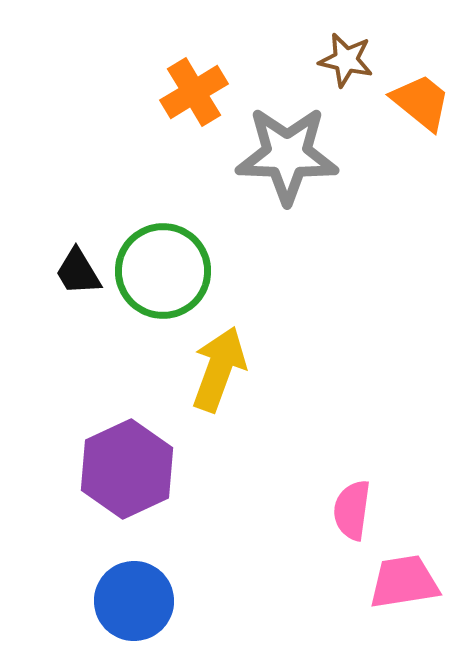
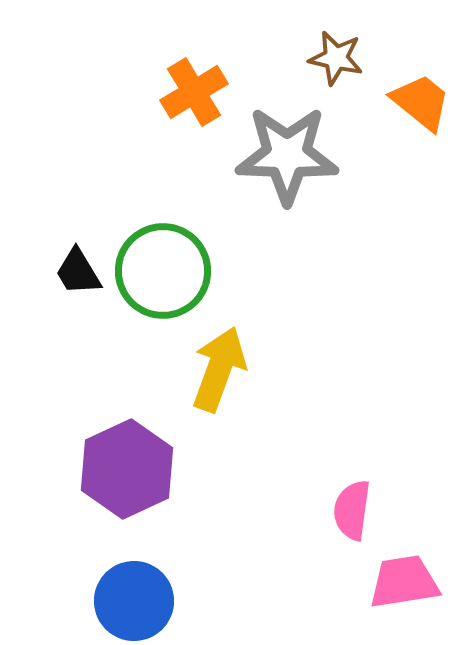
brown star: moved 10 px left, 2 px up
